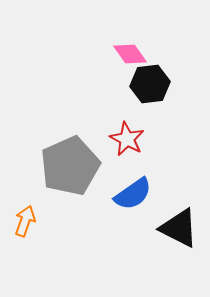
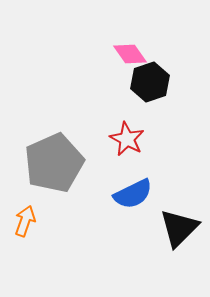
black hexagon: moved 2 px up; rotated 12 degrees counterclockwise
gray pentagon: moved 16 px left, 3 px up
blue semicircle: rotated 9 degrees clockwise
black triangle: rotated 48 degrees clockwise
